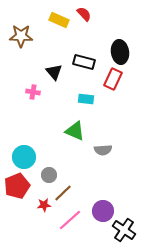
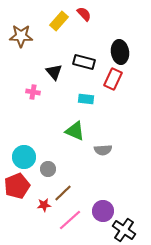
yellow rectangle: moved 1 px down; rotated 72 degrees counterclockwise
gray circle: moved 1 px left, 6 px up
